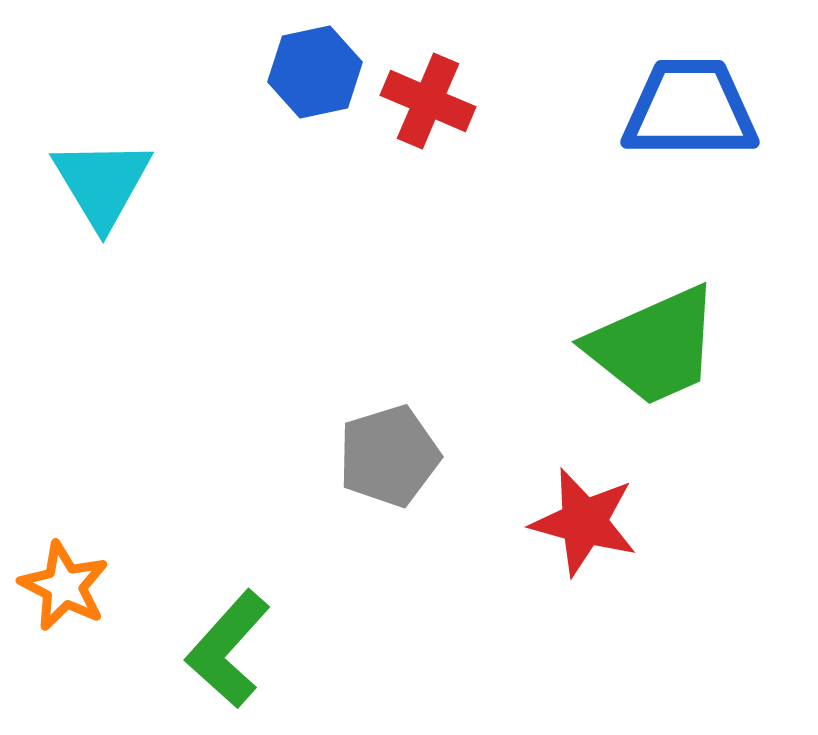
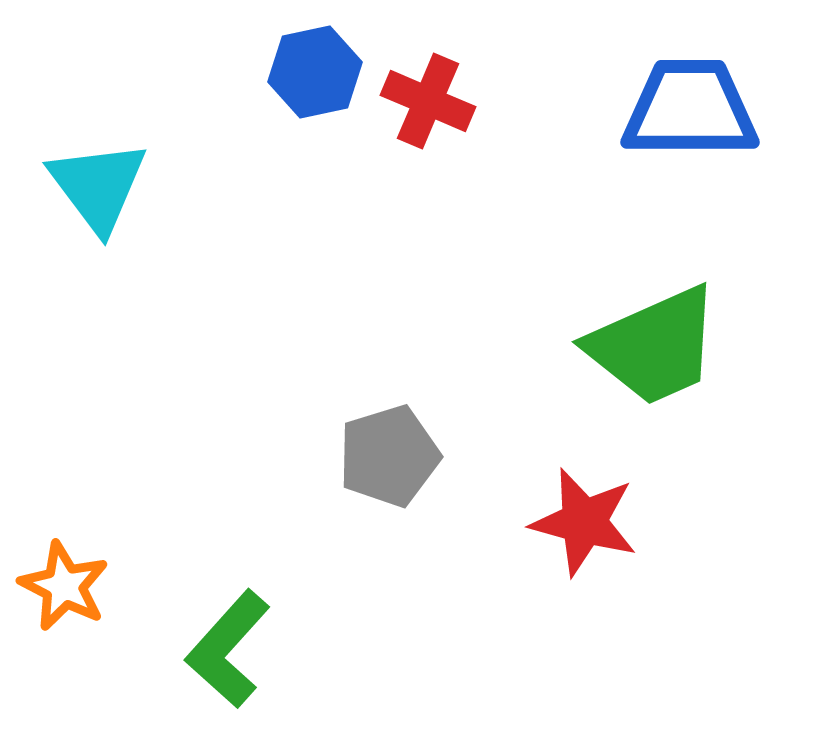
cyan triangle: moved 4 px left, 3 px down; rotated 6 degrees counterclockwise
